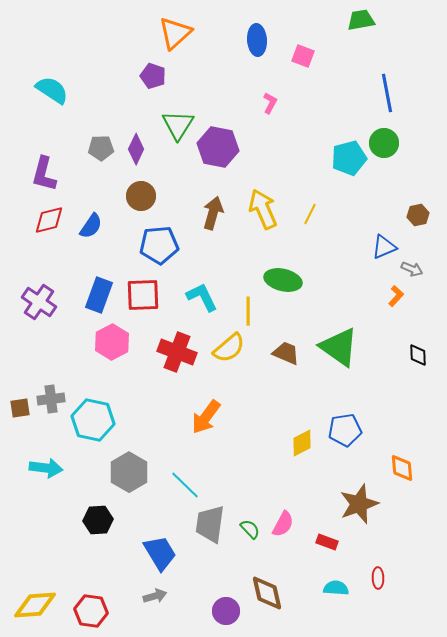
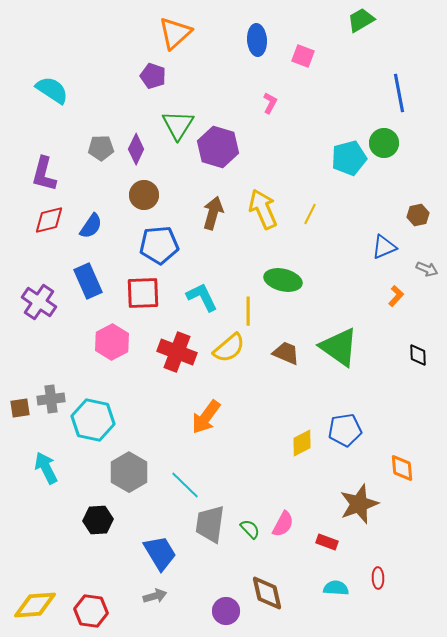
green trapezoid at (361, 20): rotated 20 degrees counterclockwise
blue line at (387, 93): moved 12 px right
purple hexagon at (218, 147): rotated 6 degrees clockwise
brown circle at (141, 196): moved 3 px right, 1 px up
gray arrow at (412, 269): moved 15 px right
blue rectangle at (99, 295): moved 11 px left, 14 px up; rotated 44 degrees counterclockwise
red square at (143, 295): moved 2 px up
cyan arrow at (46, 468): rotated 124 degrees counterclockwise
